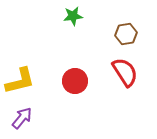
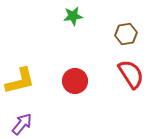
red semicircle: moved 6 px right, 2 px down
purple arrow: moved 6 px down
